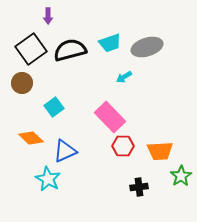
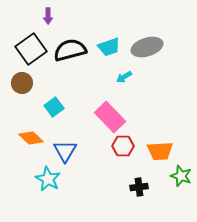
cyan trapezoid: moved 1 px left, 4 px down
blue triangle: rotated 35 degrees counterclockwise
green star: rotated 20 degrees counterclockwise
